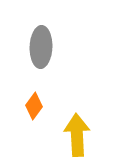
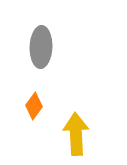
yellow arrow: moved 1 px left, 1 px up
